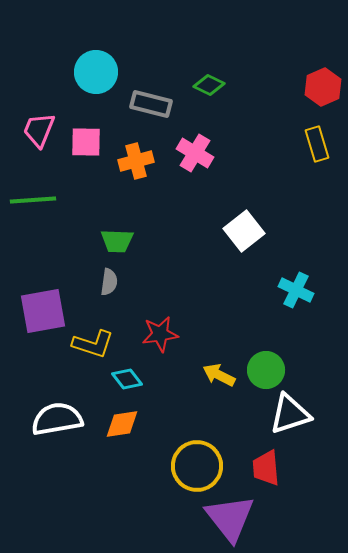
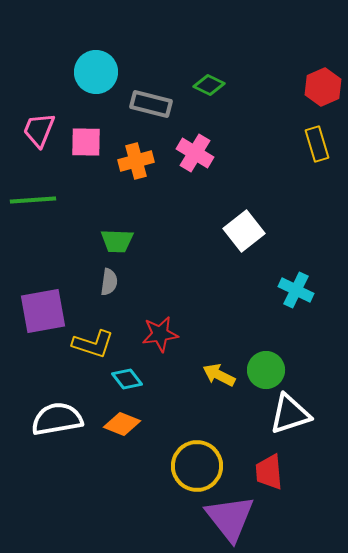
orange diamond: rotated 30 degrees clockwise
red trapezoid: moved 3 px right, 4 px down
